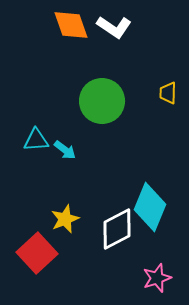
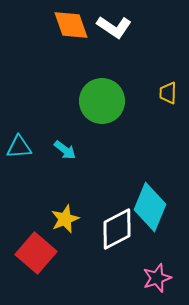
cyan triangle: moved 17 px left, 7 px down
red square: moved 1 px left; rotated 6 degrees counterclockwise
